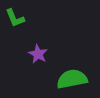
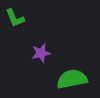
purple star: moved 3 px right, 1 px up; rotated 30 degrees clockwise
